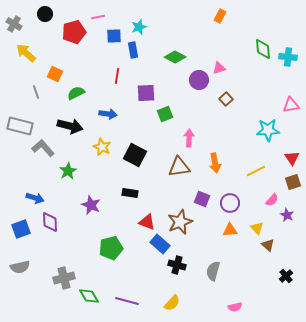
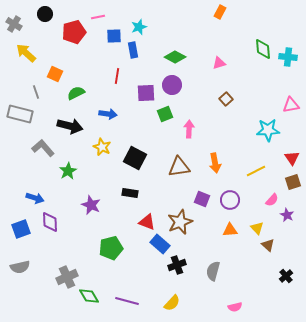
orange rectangle at (220, 16): moved 4 px up
pink triangle at (219, 68): moved 5 px up
purple circle at (199, 80): moved 27 px left, 5 px down
gray rectangle at (20, 126): moved 12 px up
pink arrow at (189, 138): moved 9 px up
black square at (135, 155): moved 3 px down
purple circle at (230, 203): moved 3 px up
black cross at (177, 265): rotated 36 degrees counterclockwise
gray cross at (64, 278): moved 3 px right, 1 px up; rotated 10 degrees counterclockwise
